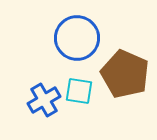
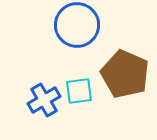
blue circle: moved 13 px up
cyan square: rotated 16 degrees counterclockwise
